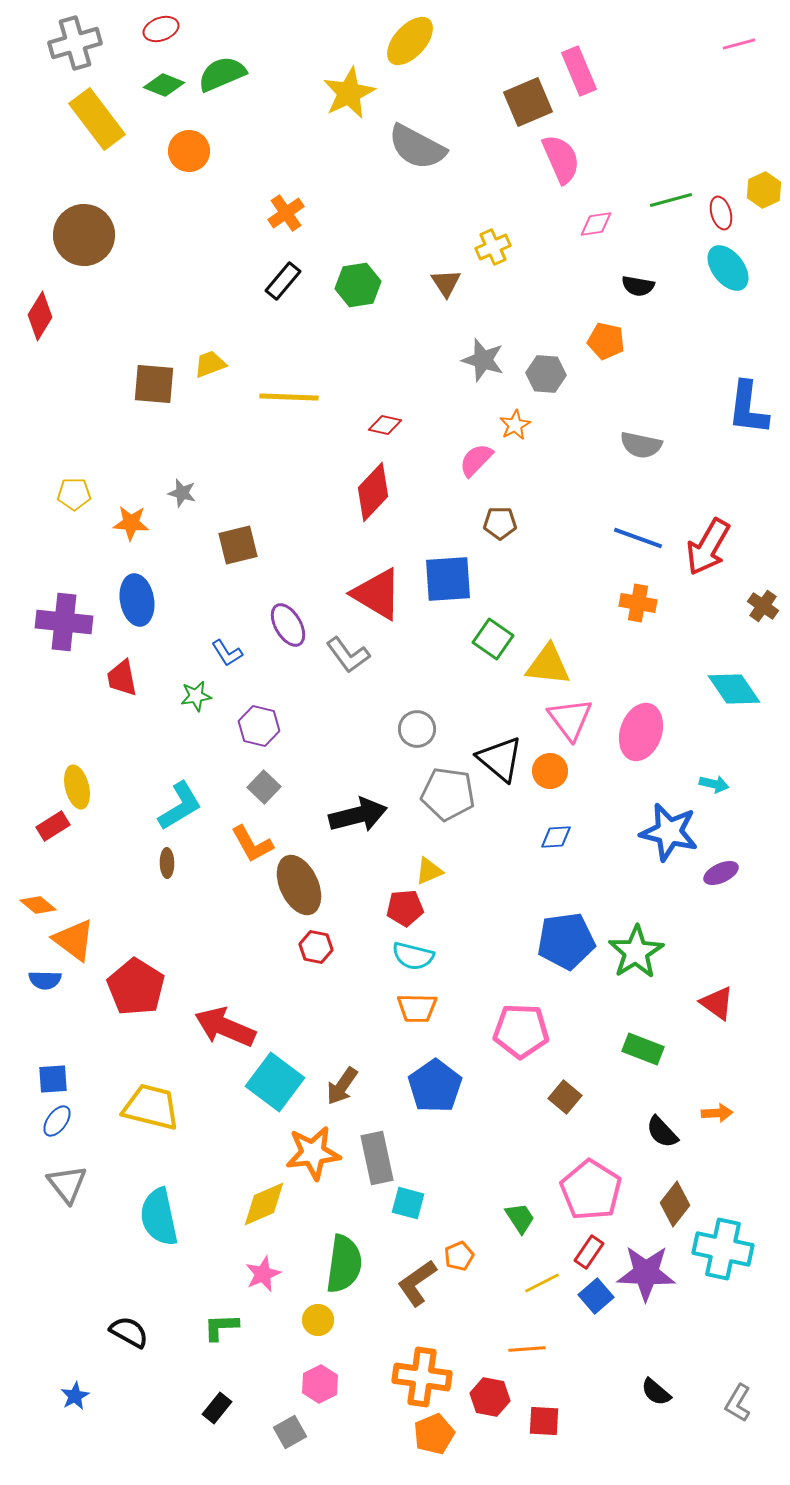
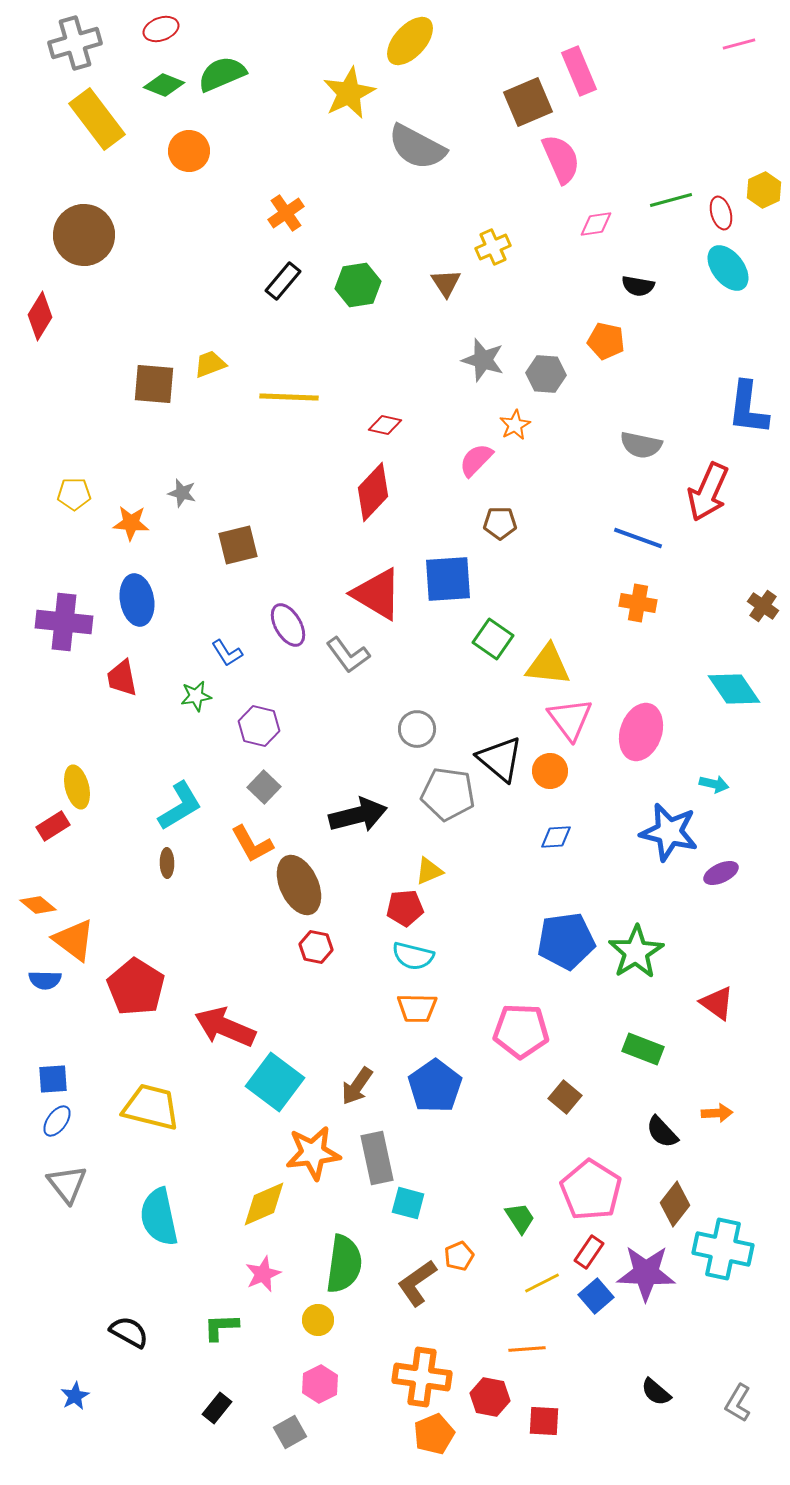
red arrow at (708, 547): moved 55 px up; rotated 6 degrees counterclockwise
brown arrow at (342, 1086): moved 15 px right
